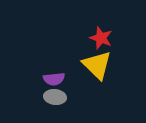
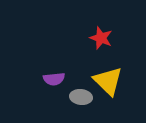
yellow triangle: moved 11 px right, 16 px down
gray ellipse: moved 26 px right
